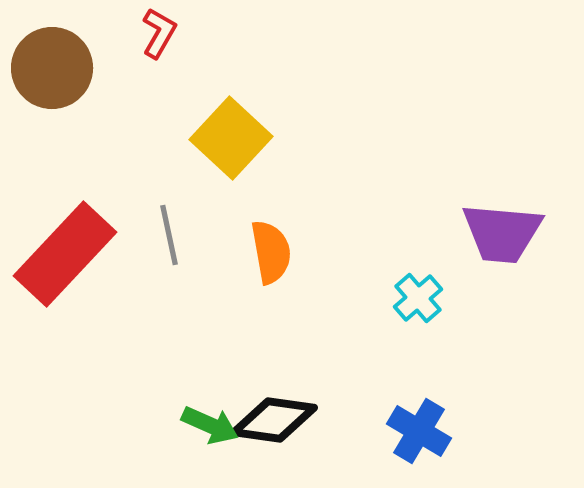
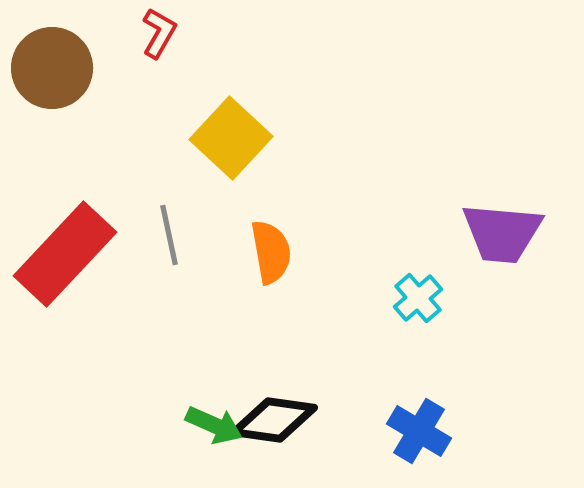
green arrow: moved 4 px right
